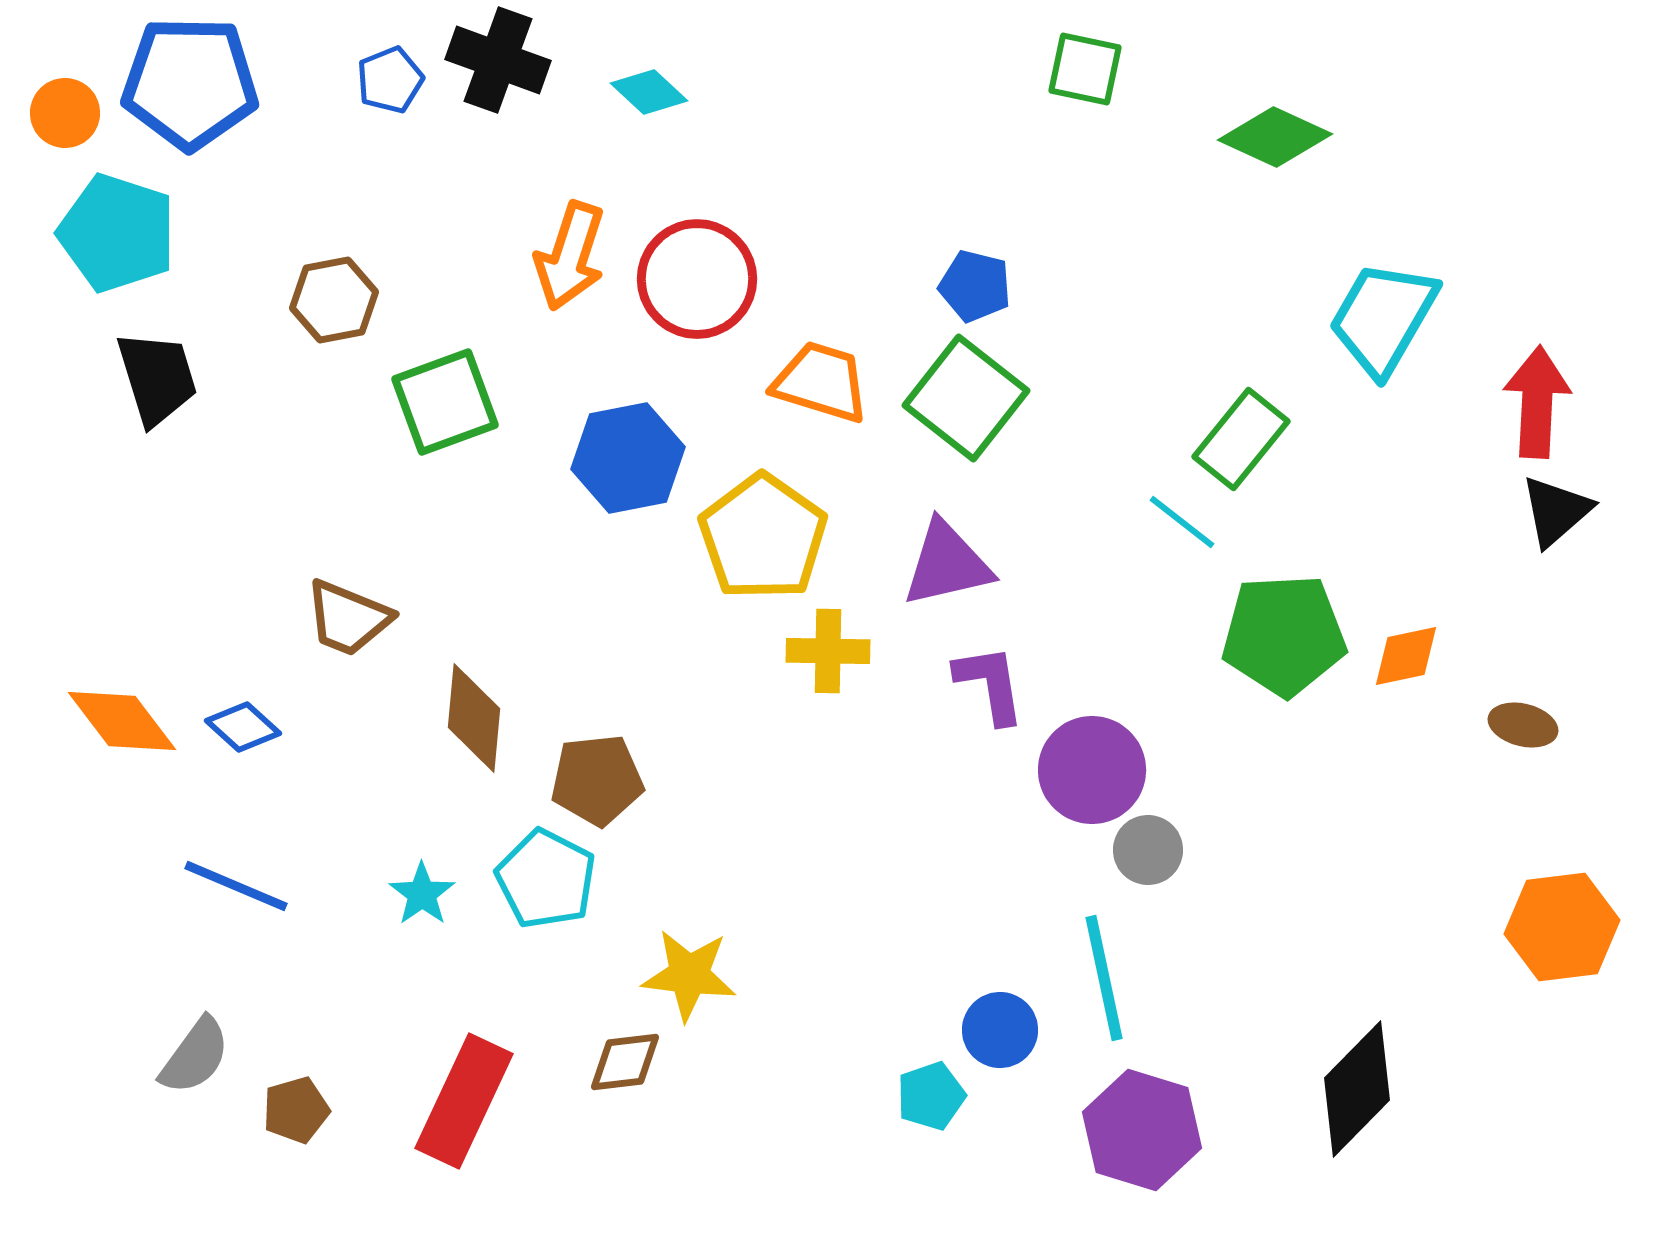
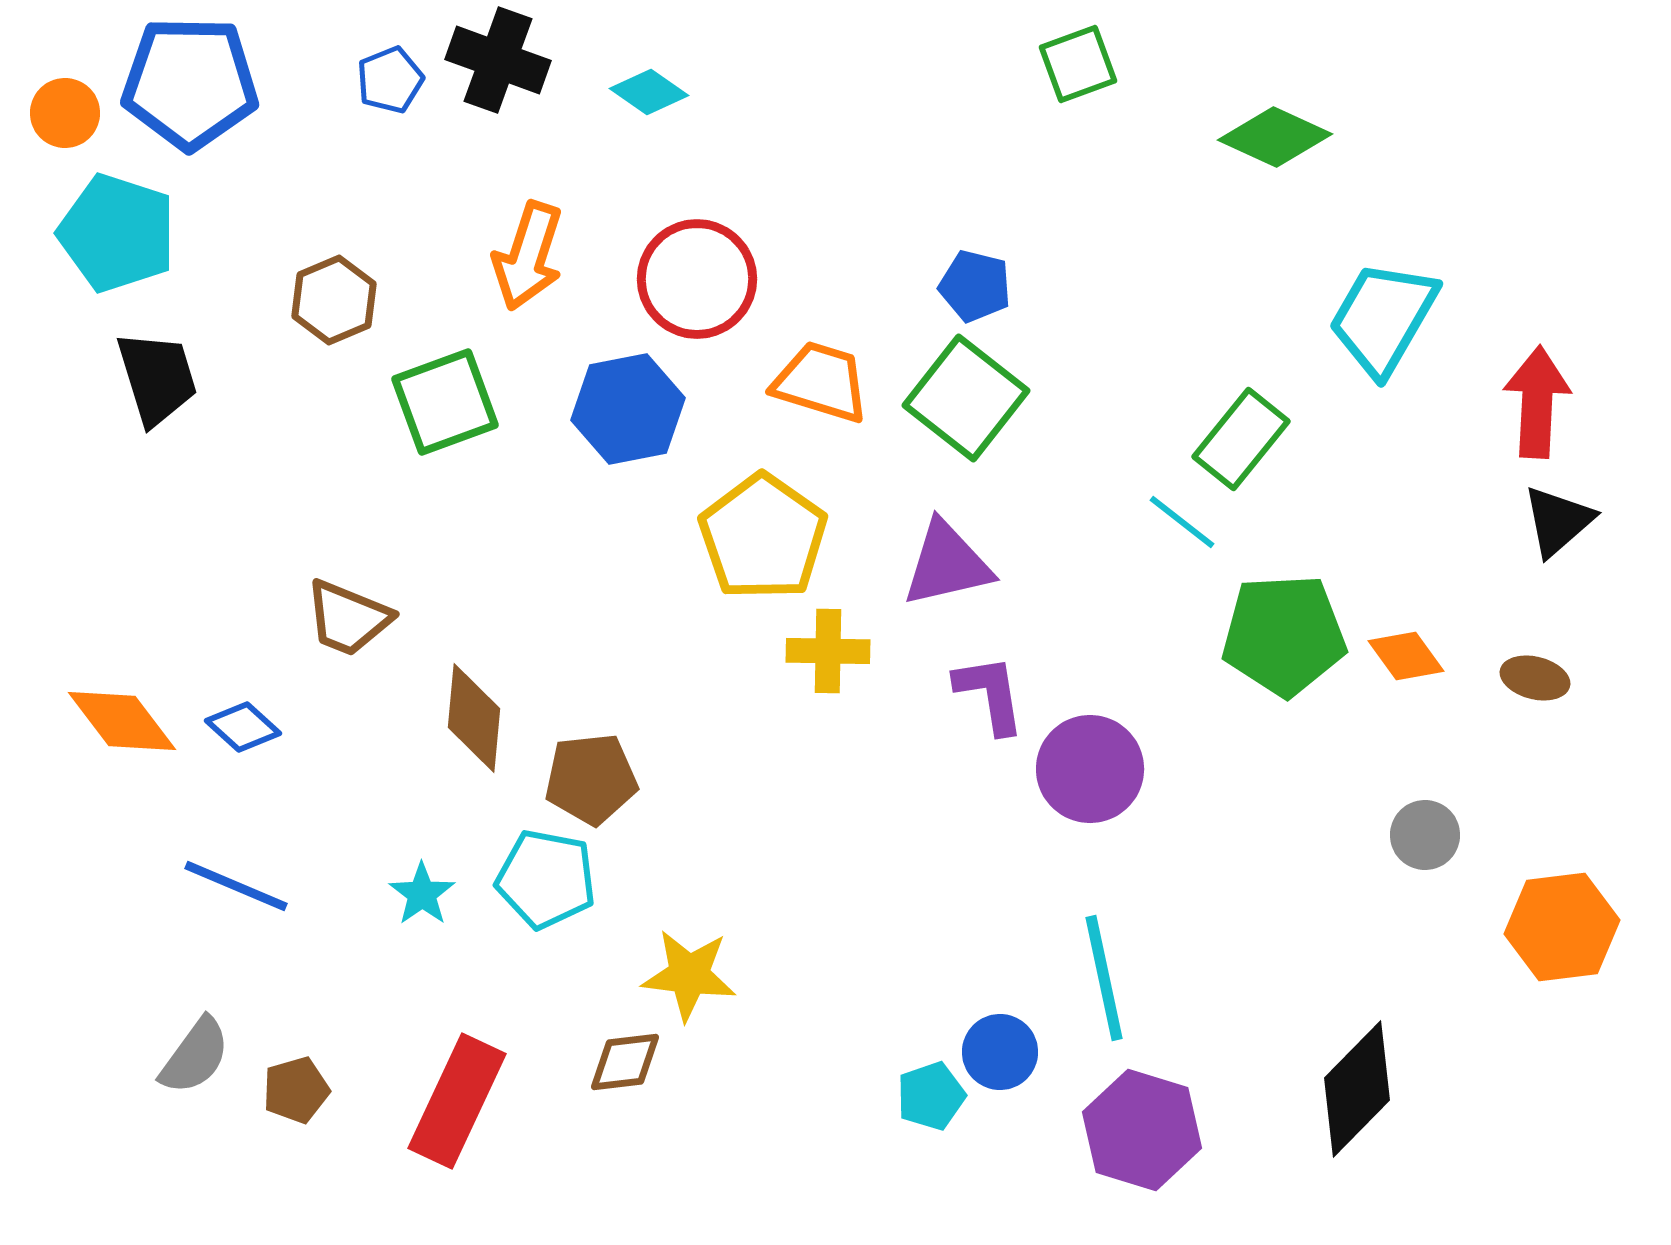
green square at (1085, 69): moved 7 px left, 5 px up; rotated 32 degrees counterclockwise
cyan diamond at (649, 92): rotated 8 degrees counterclockwise
orange arrow at (570, 256): moved 42 px left
brown hexagon at (334, 300): rotated 12 degrees counterclockwise
blue hexagon at (628, 458): moved 49 px up
black triangle at (1556, 511): moved 2 px right, 10 px down
orange diamond at (1406, 656): rotated 66 degrees clockwise
purple L-shape at (990, 684): moved 10 px down
brown ellipse at (1523, 725): moved 12 px right, 47 px up
purple circle at (1092, 770): moved 2 px left, 1 px up
brown pentagon at (597, 780): moved 6 px left, 1 px up
gray circle at (1148, 850): moved 277 px right, 15 px up
cyan pentagon at (546, 879): rotated 16 degrees counterclockwise
blue circle at (1000, 1030): moved 22 px down
red rectangle at (464, 1101): moved 7 px left
brown pentagon at (296, 1110): moved 20 px up
